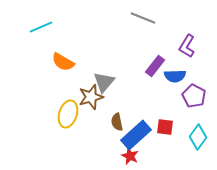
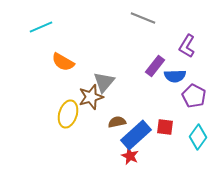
brown semicircle: rotated 90 degrees clockwise
